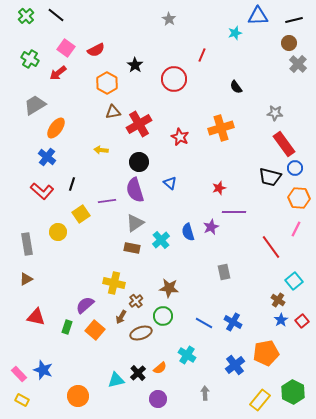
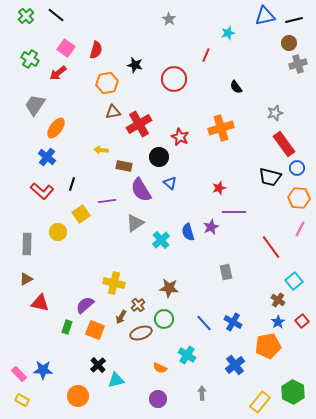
blue triangle at (258, 16): moved 7 px right; rotated 10 degrees counterclockwise
cyan star at (235, 33): moved 7 px left
red semicircle at (96, 50): rotated 48 degrees counterclockwise
red line at (202, 55): moved 4 px right
gray cross at (298, 64): rotated 30 degrees clockwise
black star at (135, 65): rotated 21 degrees counterclockwise
orange hexagon at (107, 83): rotated 20 degrees clockwise
gray trapezoid at (35, 105): rotated 25 degrees counterclockwise
gray star at (275, 113): rotated 21 degrees counterclockwise
black circle at (139, 162): moved 20 px right, 5 px up
blue circle at (295, 168): moved 2 px right
purple semicircle at (135, 190): moved 6 px right; rotated 15 degrees counterclockwise
pink line at (296, 229): moved 4 px right
gray rectangle at (27, 244): rotated 10 degrees clockwise
brown rectangle at (132, 248): moved 8 px left, 82 px up
gray rectangle at (224, 272): moved 2 px right
brown cross at (136, 301): moved 2 px right, 4 px down
green circle at (163, 316): moved 1 px right, 3 px down
red triangle at (36, 317): moved 4 px right, 14 px up
blue star at (281, 320): moved 3 px left, 2 px down
blue line at (204, 323): rotated 18 degrees clockwise
orange square at (95, 330): rotated 18 degrees counterclockwise
orange pentagon at (266, 353): moved 2 px right, 7 px up
orange semicircle at (160, 368): rotated 64 degrees clockwise
blue star at (43, 370): rotated 18 degrees counterclockwise
black cross at (138, 373): moved 40 px left, 8 px up
gray arrow at (205, 393): moved 3 px left
yellow rectangle at (260, 400): moved 2 px down
